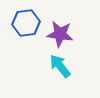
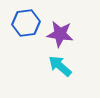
cyan arrow: rotated 10 degrees counterclockwise
